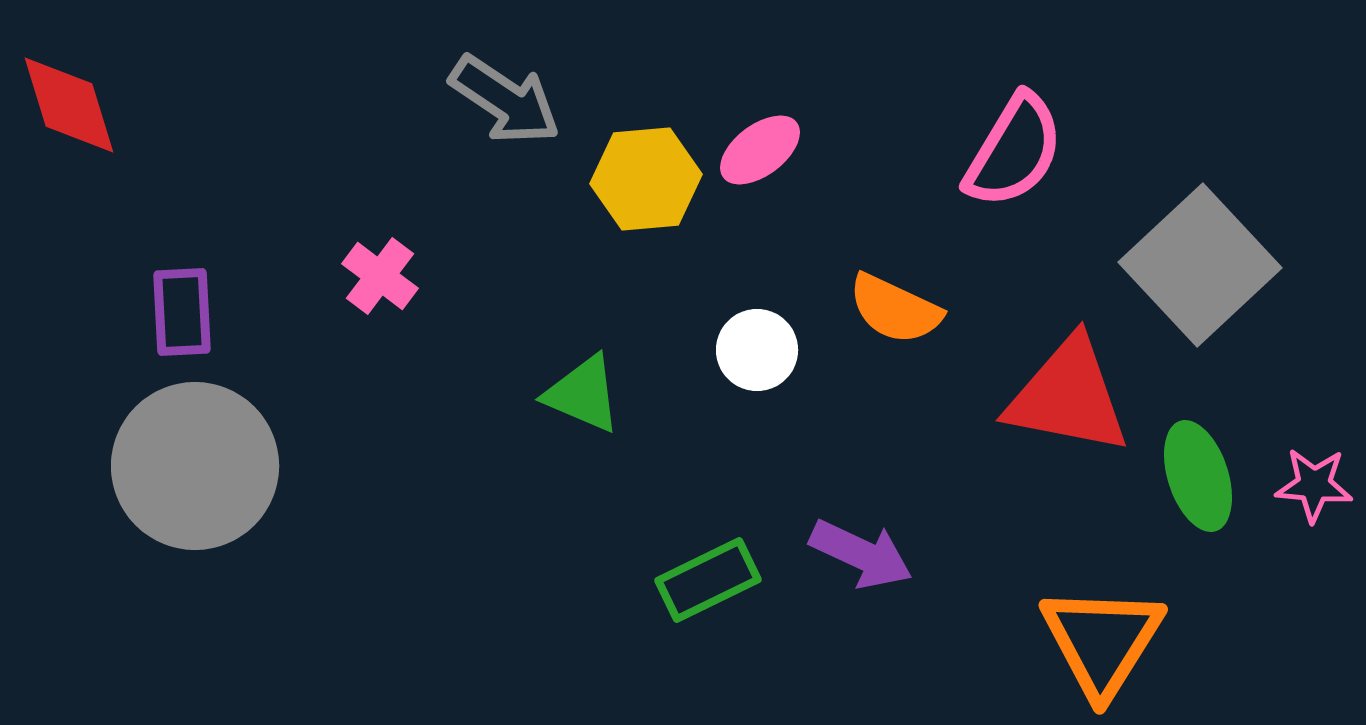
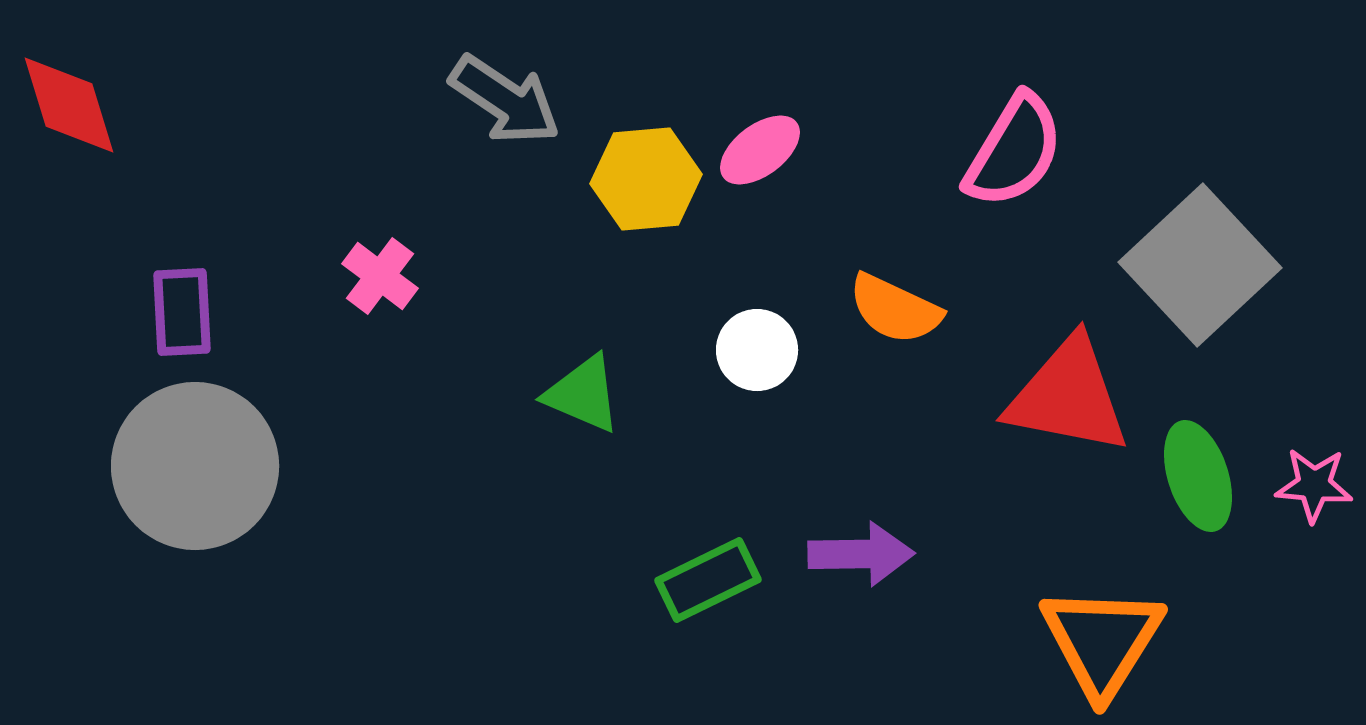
purple arrow: rotated 26 degrees counterclockwise
